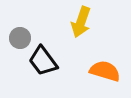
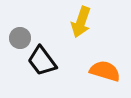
black trapezoid: moved 1 px left
